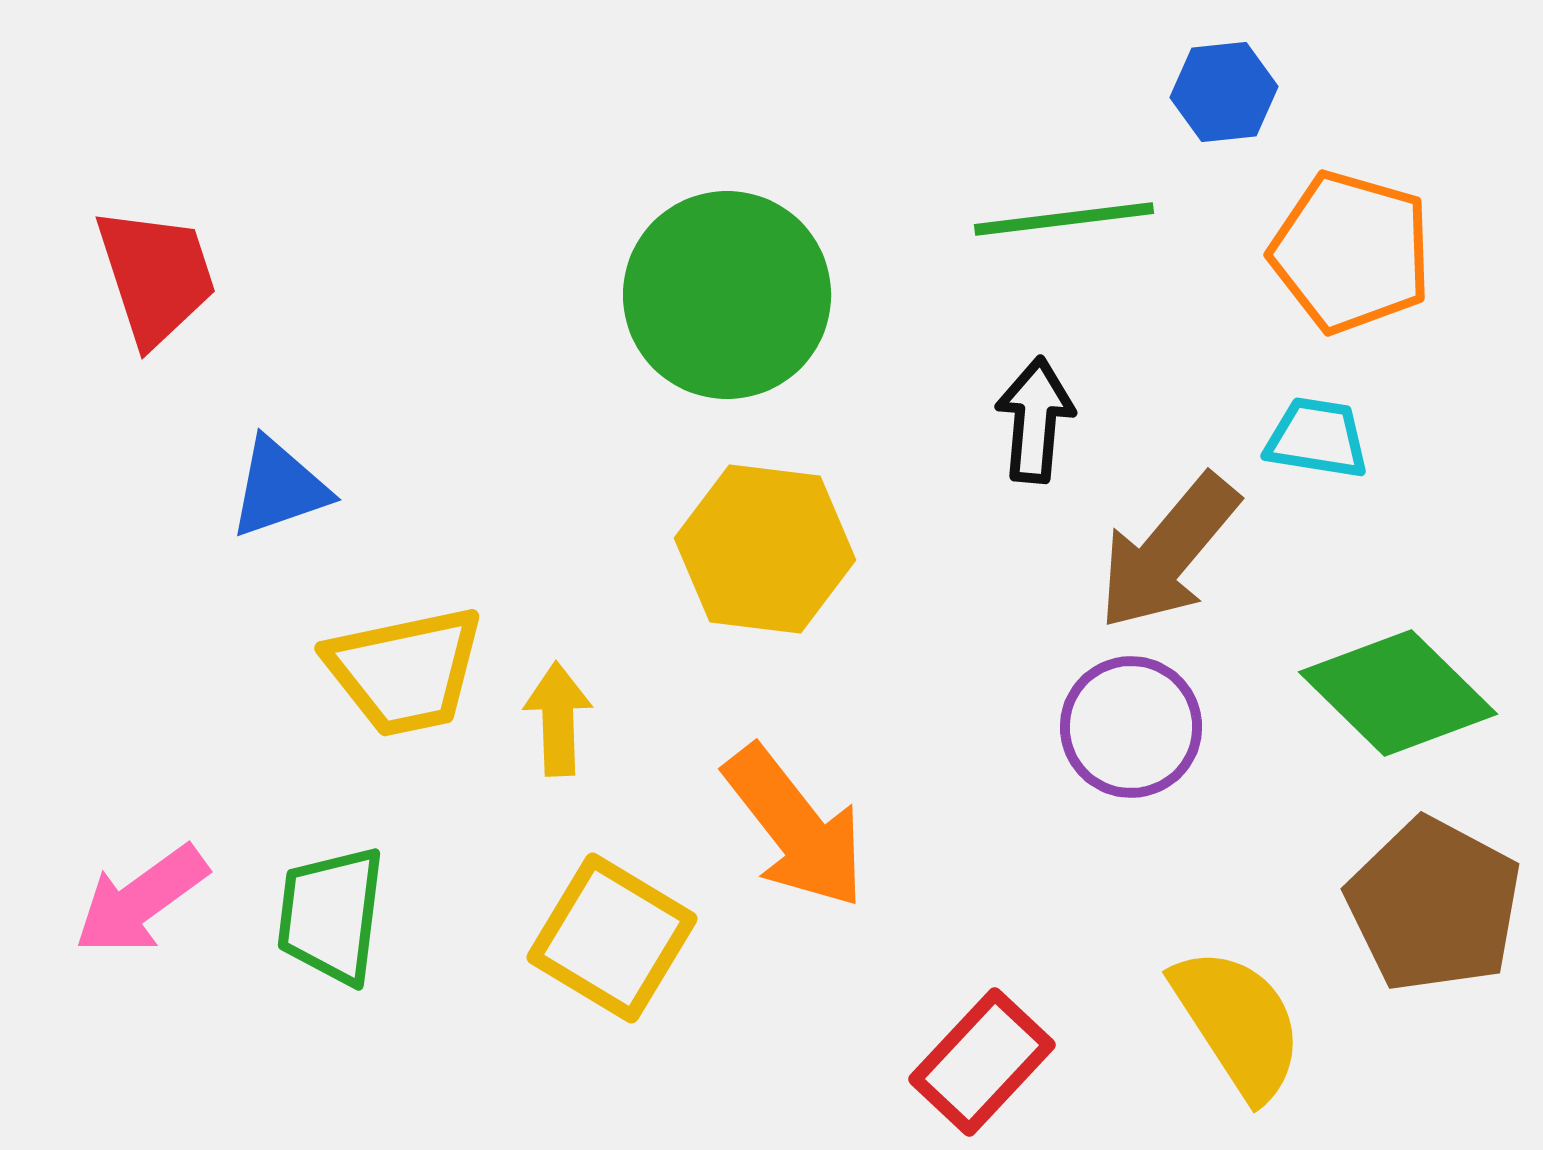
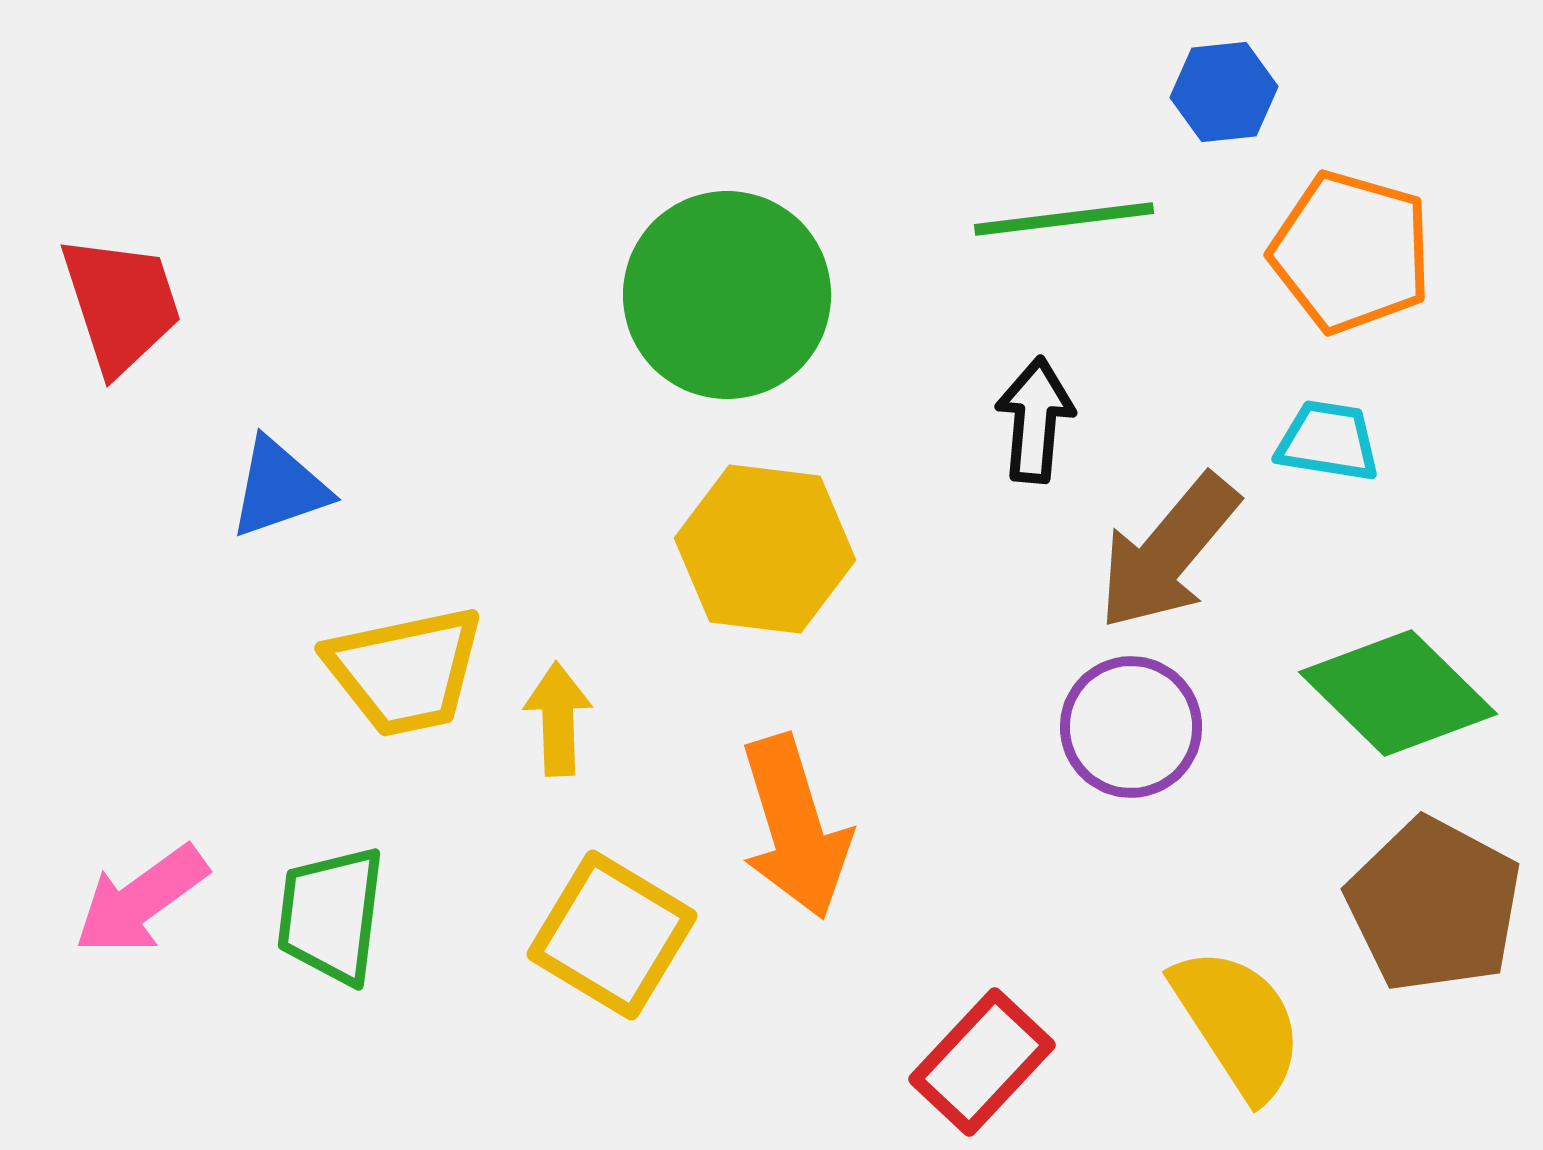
red trapezoid: moved 35 px left, 28 px down
cyan trapezoid: moved 11 px right, 3 px down
orange arrow: rotated 21 degrees clockwise
yellow square: moved 3 px up
